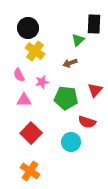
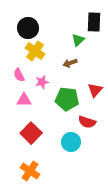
black rectangle: moved 2 px up
green pentagon: moved 1 px right, 1 px down
